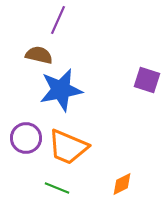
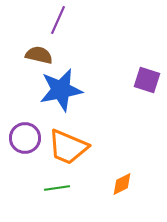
purple circle: moved 1 px left
green line: rotated 30 degrees counterclockwise
